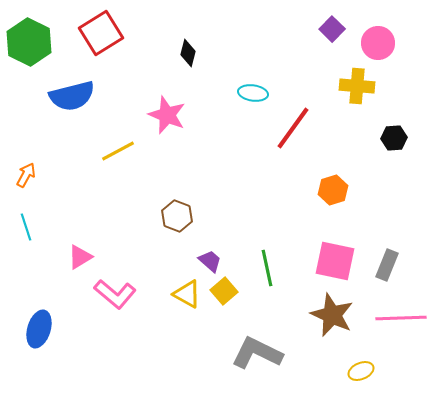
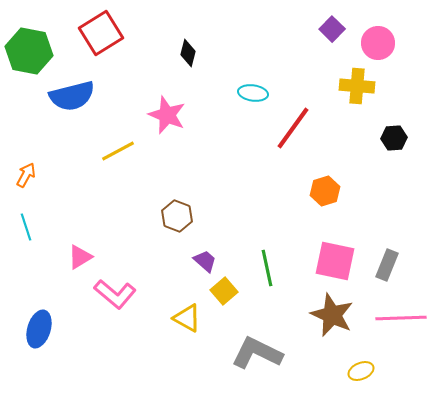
green hexagon: moved 9 px down; rotated 15 degrees counterclockwise
orange hexagon: moved 8 px left, 1 px down
purple trapezoid: moved 5 px left
yellow triangle: moved 24 px down
